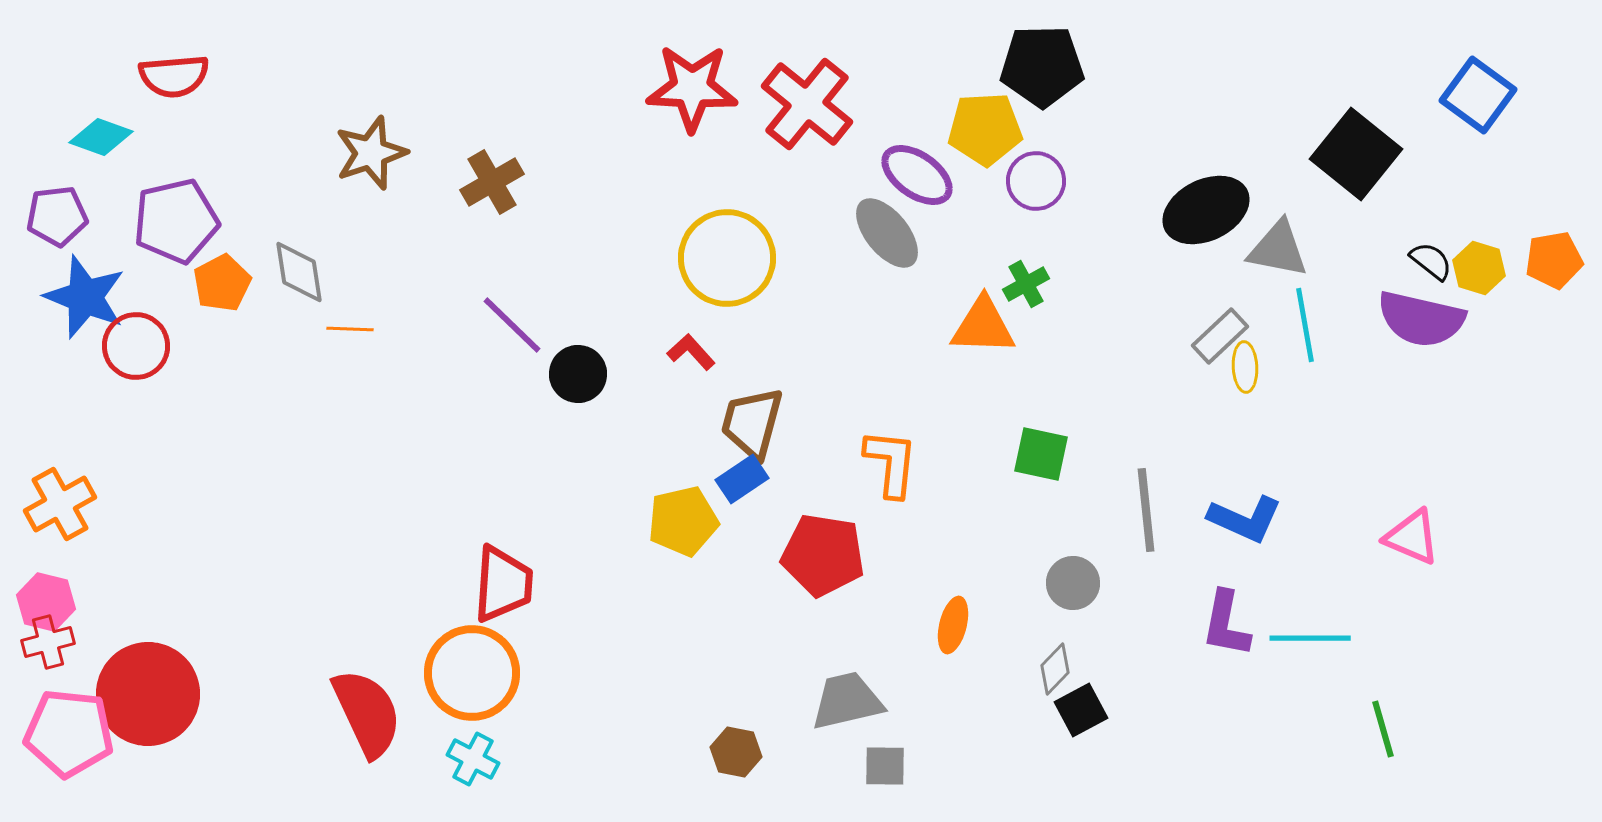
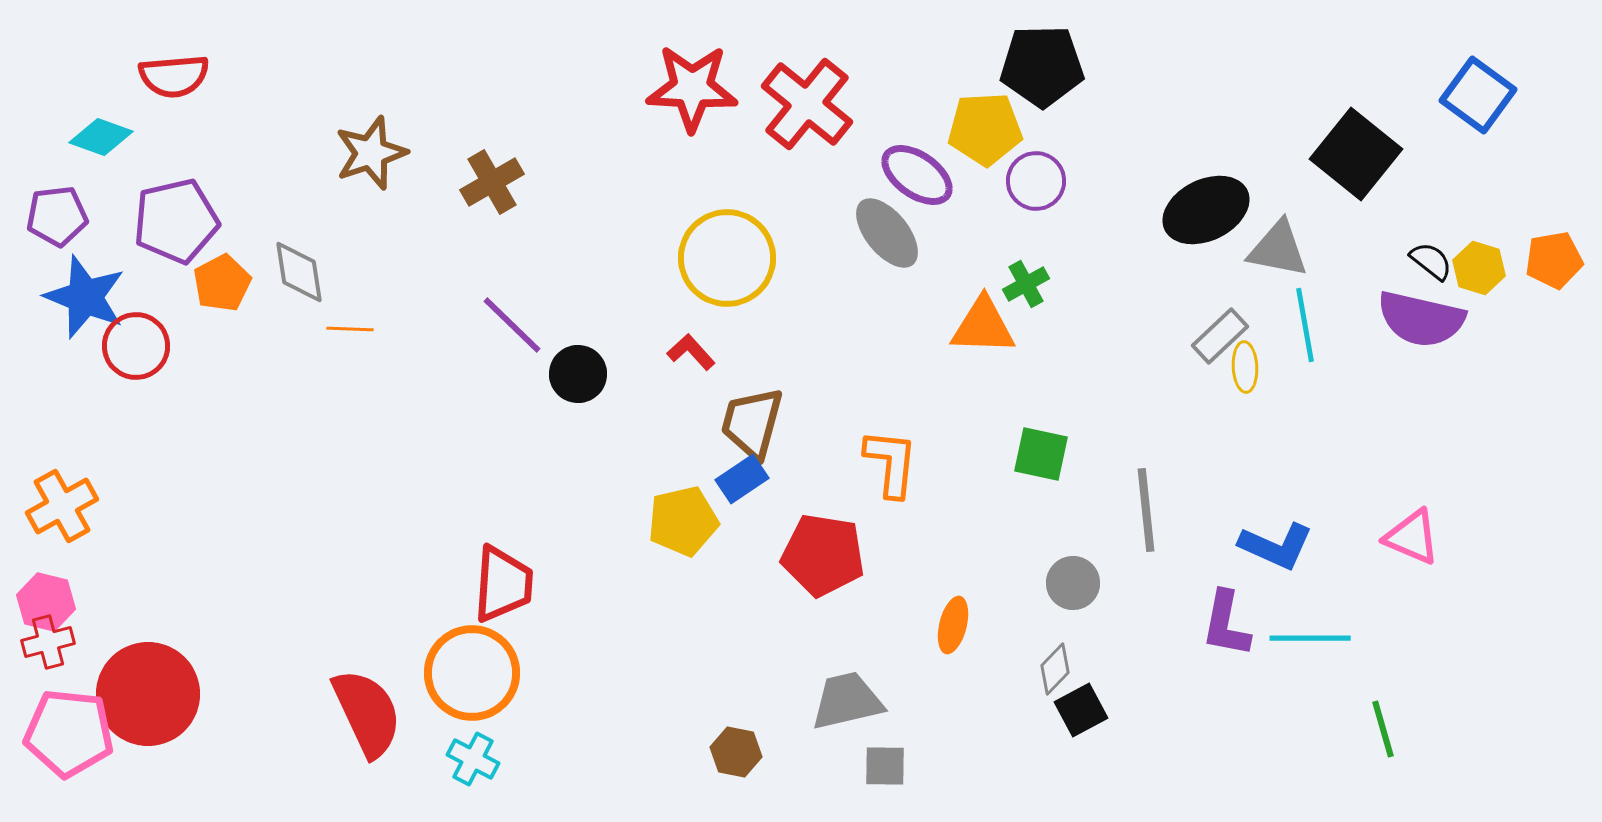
orange cross at (60, 504): moved 2 px right, 2 px down
blue L-shape at (1245, 519): moved 31 px right, 27 px down
